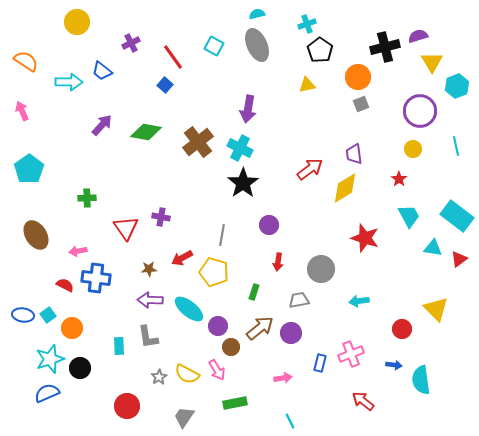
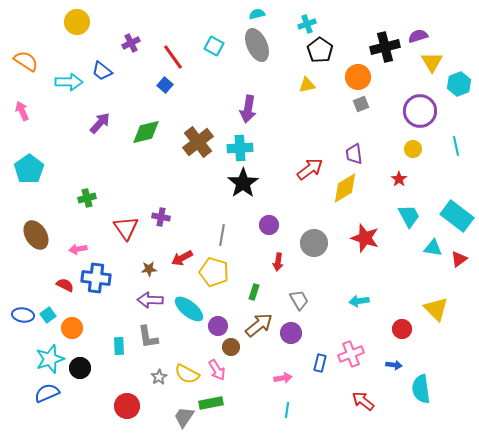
cyan hexagon at (457, 86): moved 2 px right, 2 px up
purple arrow at (102, 125): moved 2 px left, 2 px up
green diamond at (146, 132): rotated 24 degrees counterclockwise
cyan cross at (240, 148): rotated 30 degrees counterclockwise
green cross at (87, 198): rotated 12 degrees counterclockwise
pink arrow at (78, 251): moved 2 px up
gray circle at (321, 269): moved 7 px left, 26 px up
gray trapezoid at (299, 300): rotated 70 degrees clockwise
brown arrow at (260, 328): moved 1 px left, 3 px up
cyan semicircle at (421, 380): moved 9 px down
green rectangle at (235, 403): moved 24 px left
cyan line at (290, 421): moved 3 px left, 11 px up; rotated 35 degrees clockwise
